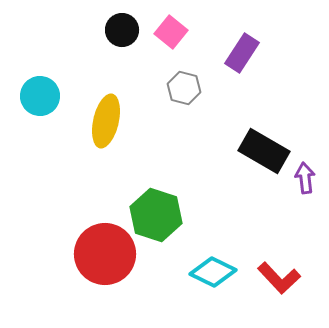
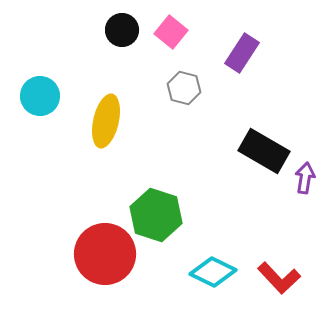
purple arrow: rotated 16 degrees clockwise
